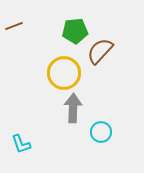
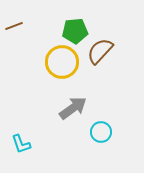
yellow circle: moved 2 px left, 11 px up
gray arrow: rotated 52 degrees clockwise
